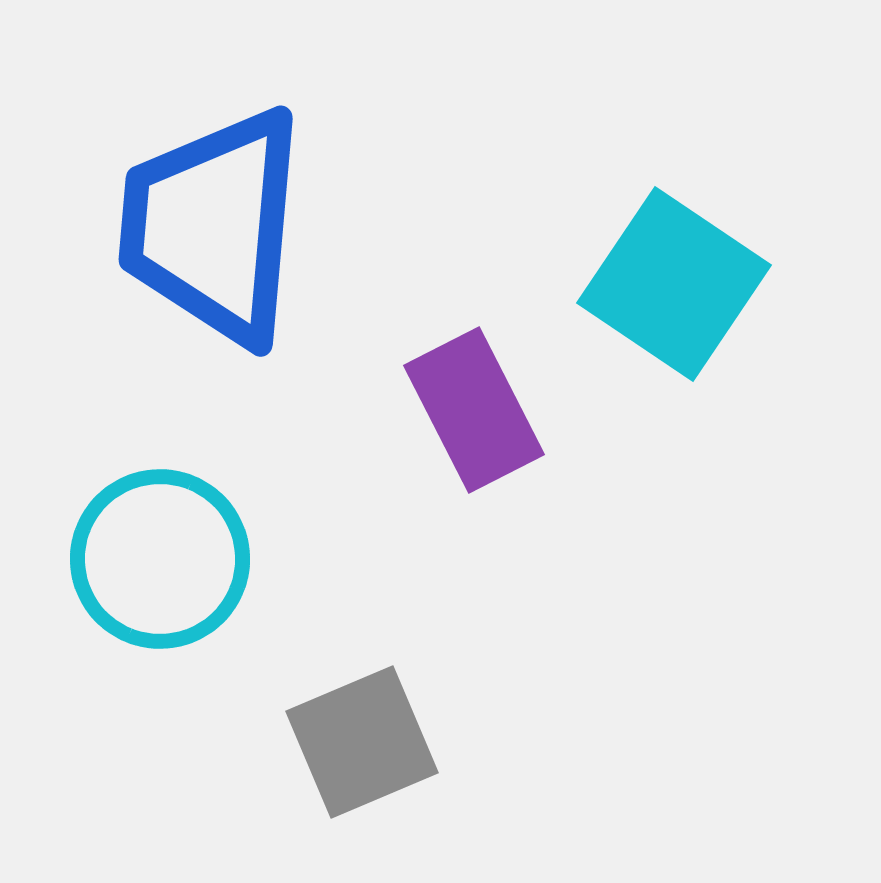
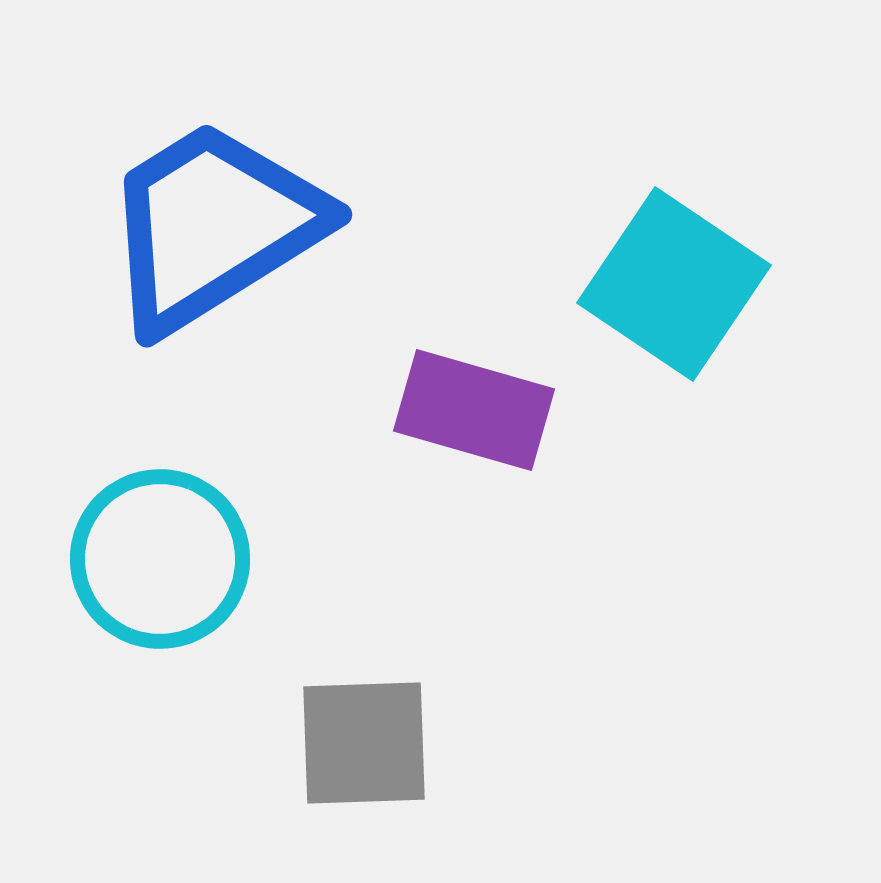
blue trapezoid: rotated 53 degrees clockwise
purple rectangle: rotated 47 degrees counterclockwise
gray square: moved 2 px right, 1 px down; rotated 21 degrees clockwise
